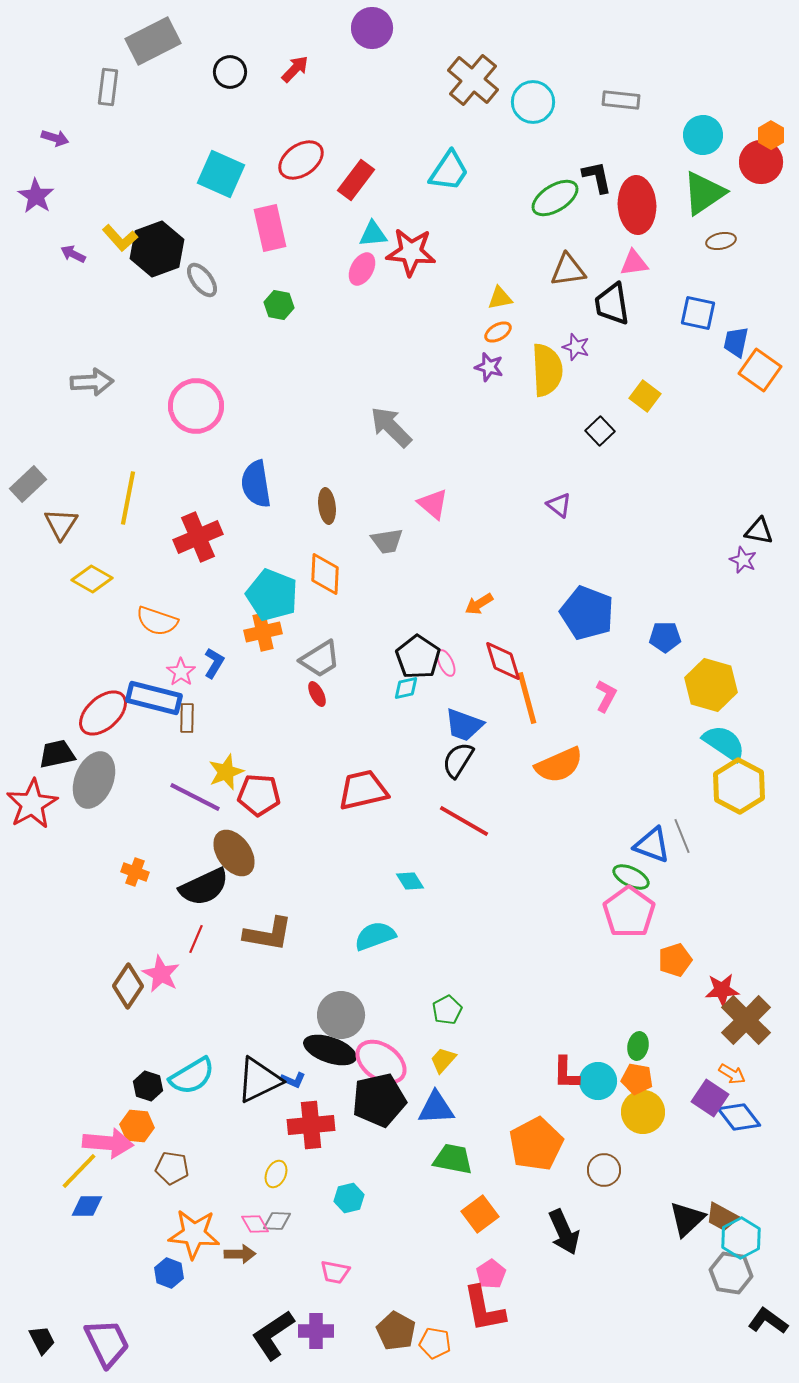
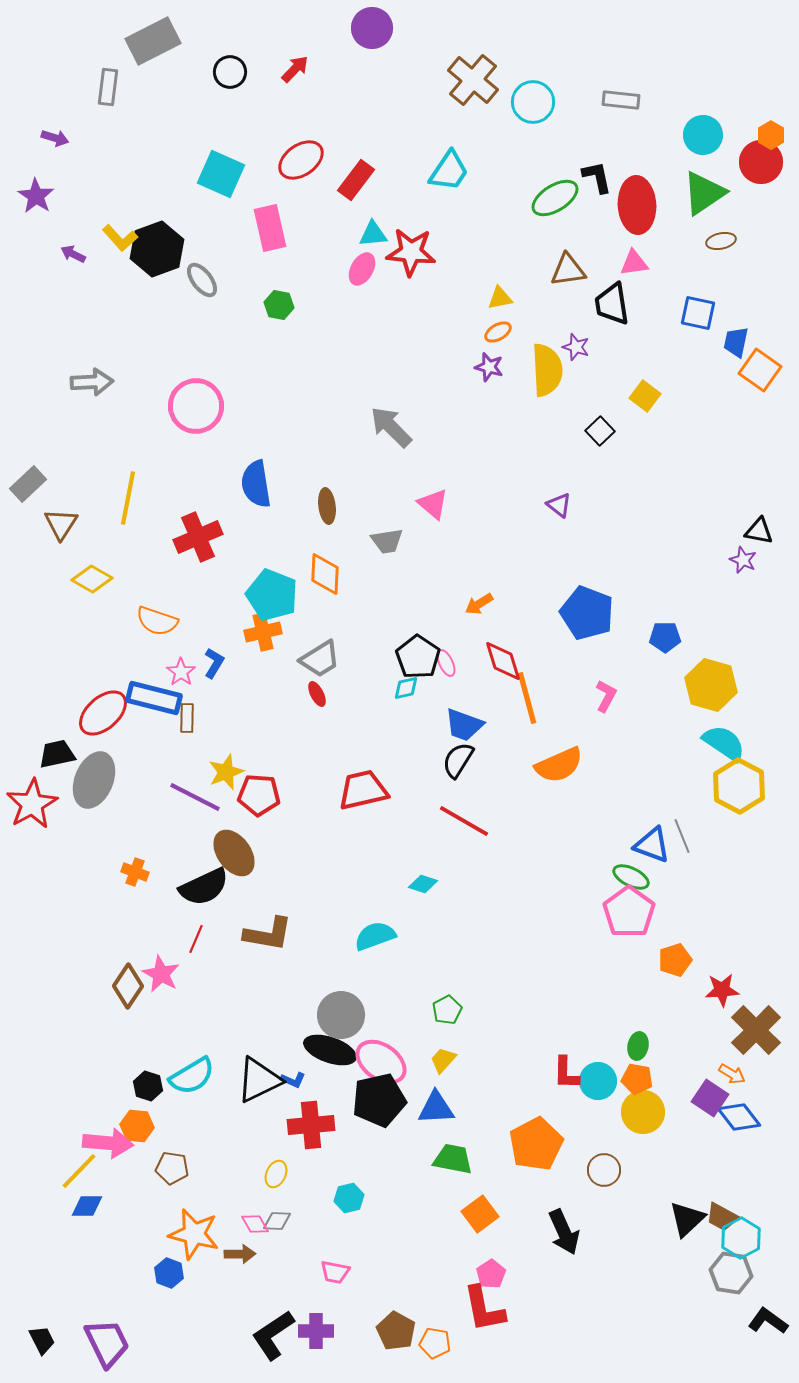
cyan diamond at (410, 881): moved 13 px right, 3 px down; rotated 40 degrees counterclockwise
brown cross at (746, 1020): moved 10 px right, 10 px down
orange star at (194, 1234): rotated 9 degrees clockwise
